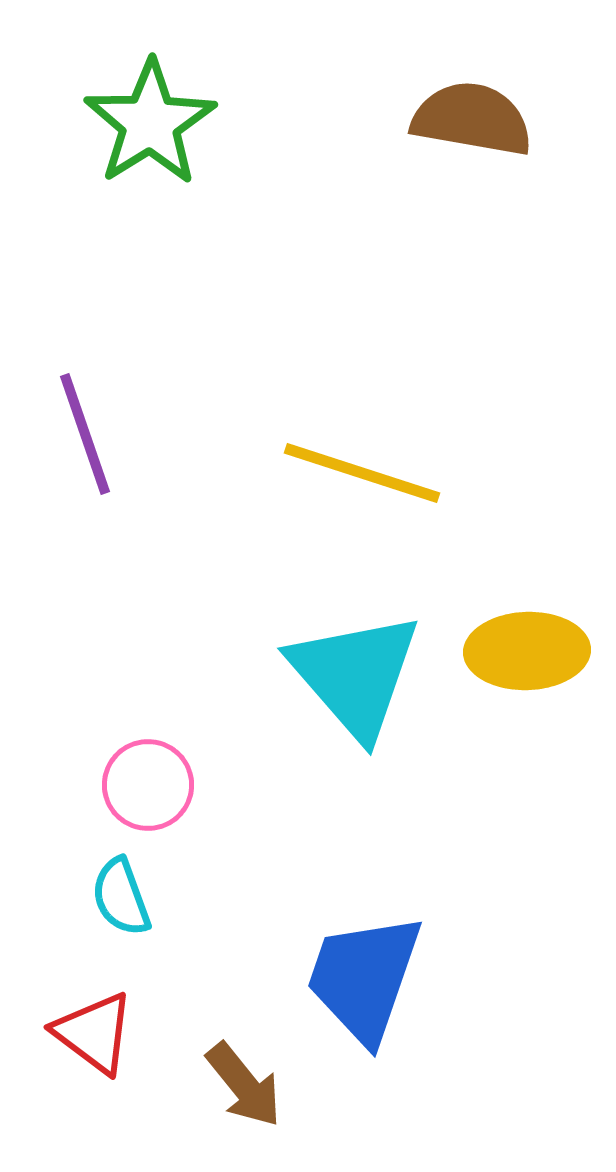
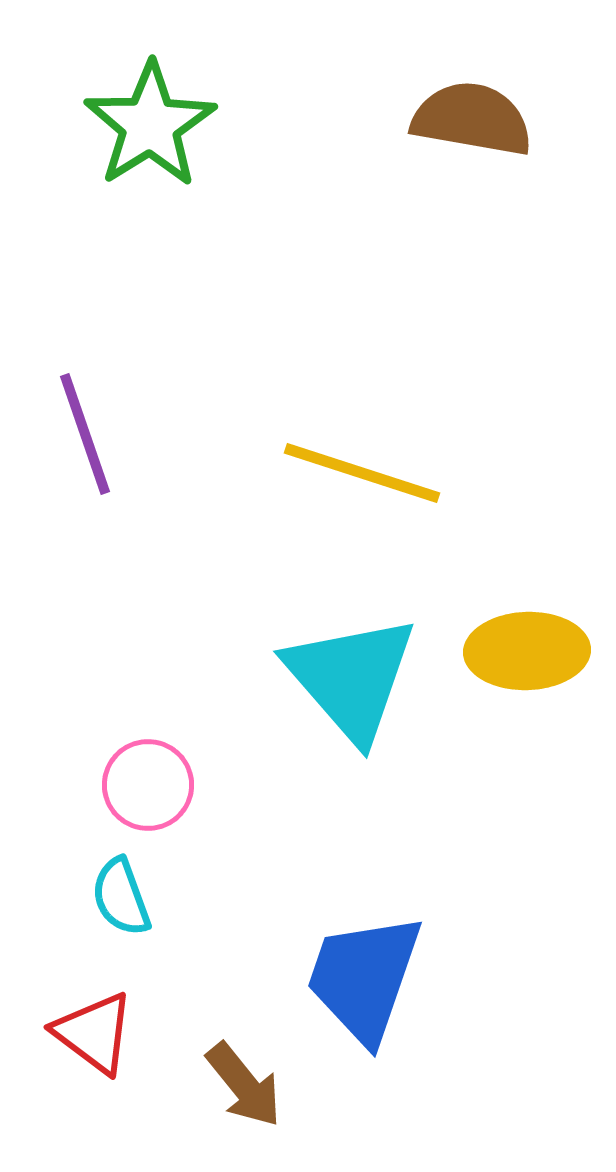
green star: moved 2 px down
cyan triangle: moved 4 px left, 3 px down
